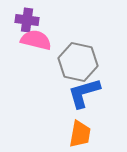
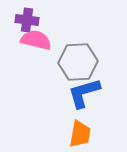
gray hexagon: rotated 15 degrees counterclockwise
